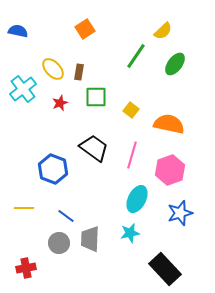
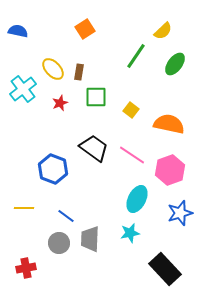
pink line: rotated 72 degrees counterclockwise
